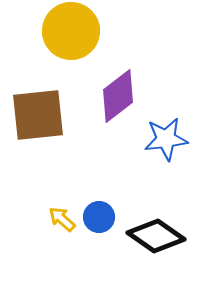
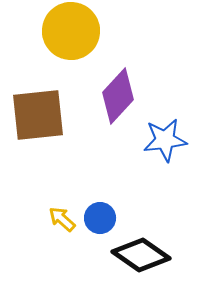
purple diamond: rotated 10 degrees counterclockwise
blue star: moved 1 px left, 1 px down
blue circle: moved 1 px right, 1 px down
black diamond: moved 15 px left, 19 px down
